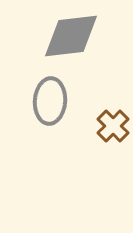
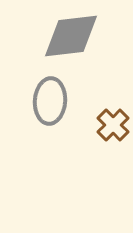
brown cross: moved 1 px up
